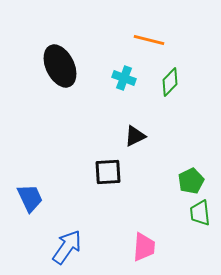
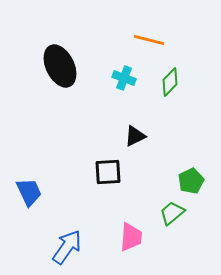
blue trapezoid: moved 1 px left, 6 px up
green trapezoid: moved 28 px left; rotated 56 degrees clockwise
pink trapezoid: moved 13 px left, 10 px up
